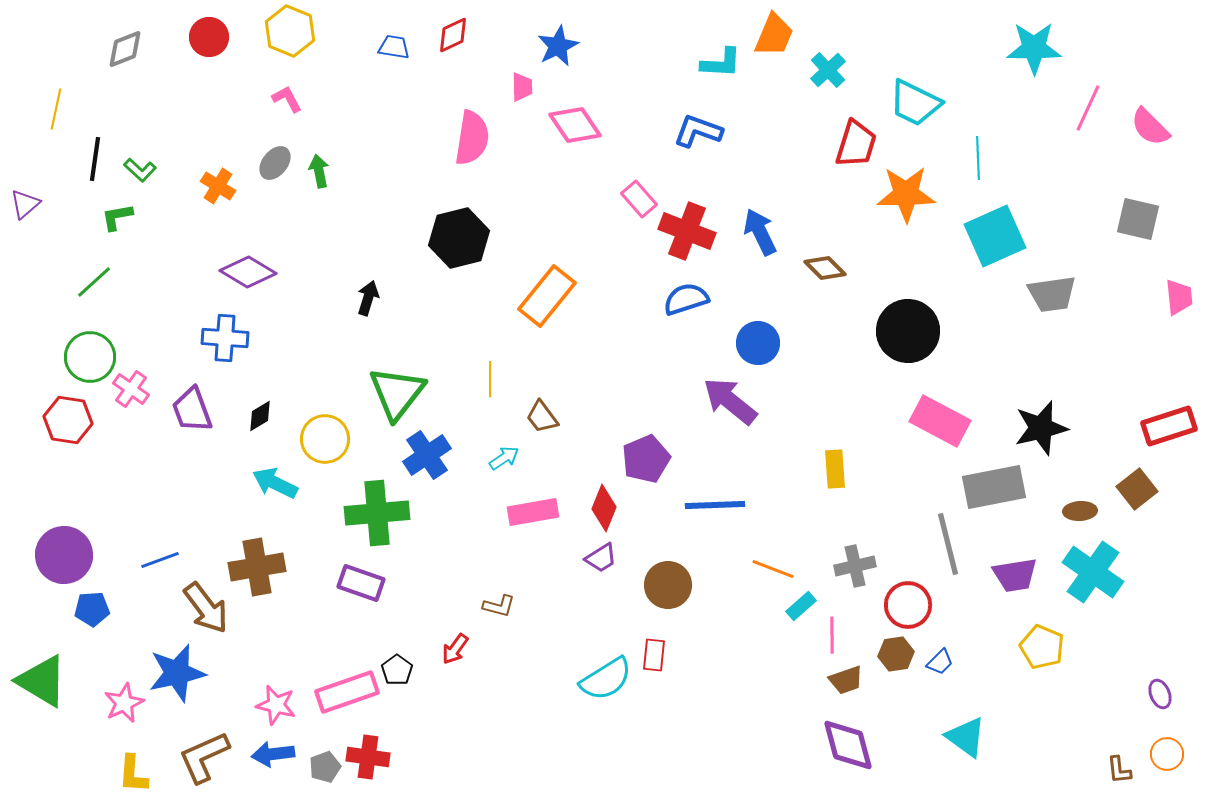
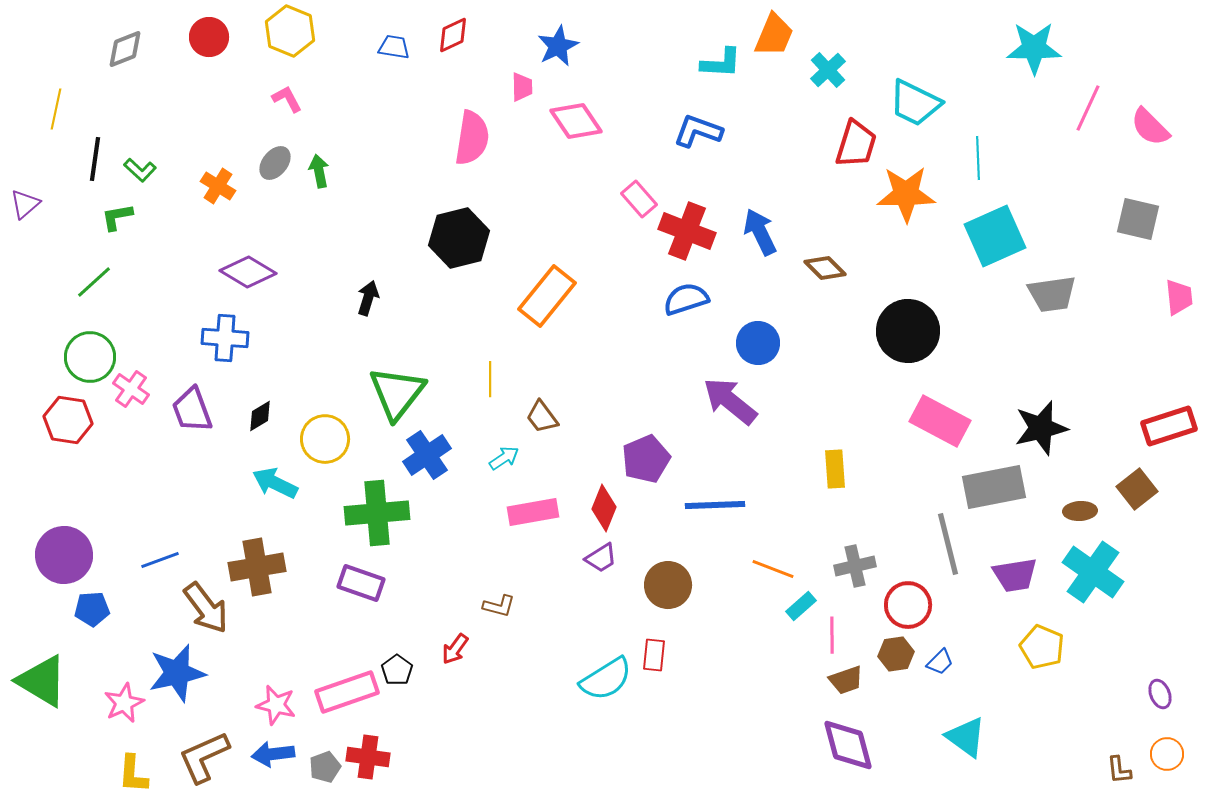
pink diamond at (575, 125): moved 1 px right, 4 px up
